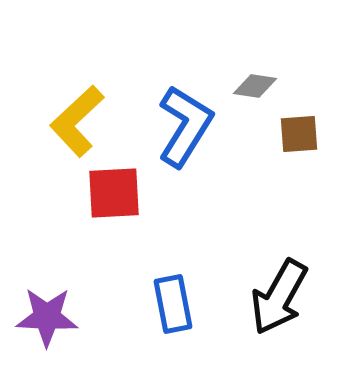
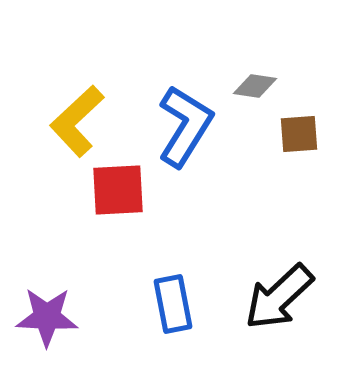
red square: moved 4 px right, 3 px up
black arrow: rotated 18 degrees clockwise
